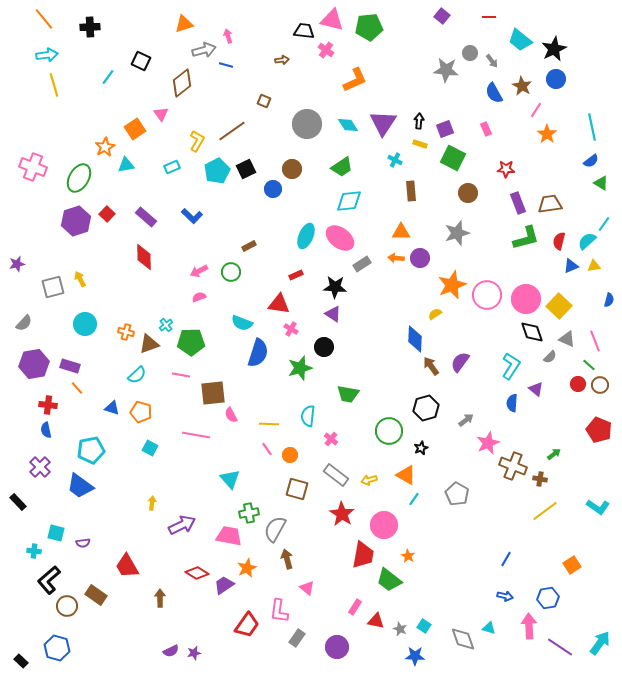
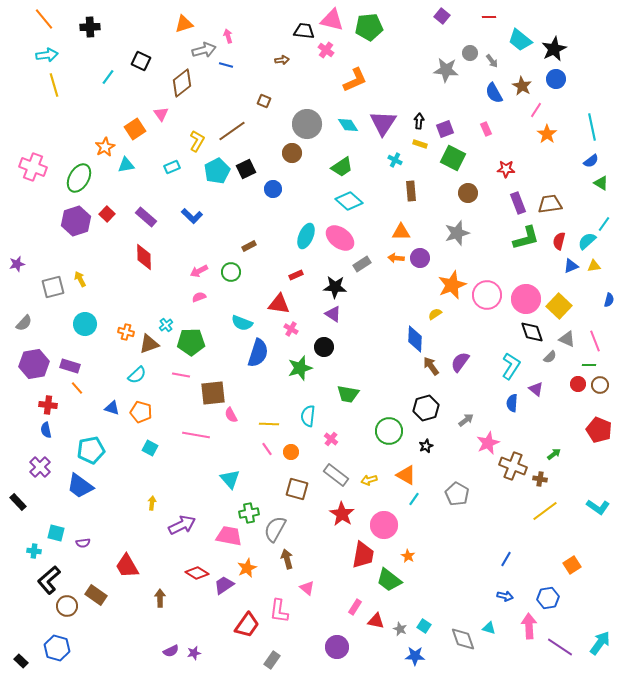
brown circle at (292, 169): moved 16 px up
cyan diamond at (349, 201): rotated 48 degrees clockwise
green line at (589, 365): rotated 40 degrees counterclockwise
black star at (421, 448): moved 5 px right, 2 px up
orange circle at (290, 455): moved 1 px right, 3 px up
gray rectangle at (297, 638): moved 25 px left, 22 px down
